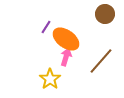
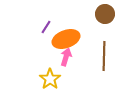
orange ellipse: rotated 56 degrees counterclockwise
brown line: moved 3 px right, 5 px up; rotated 40 degrees counterclockwise
